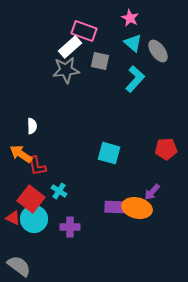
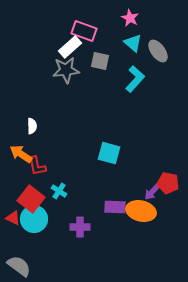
red pentagon: moved 2 px right, 34 px down; rotated 15 degrees clockwise
orange ellipse: moved 4 px right, 3 px down
purple cross: moved 10 px right
